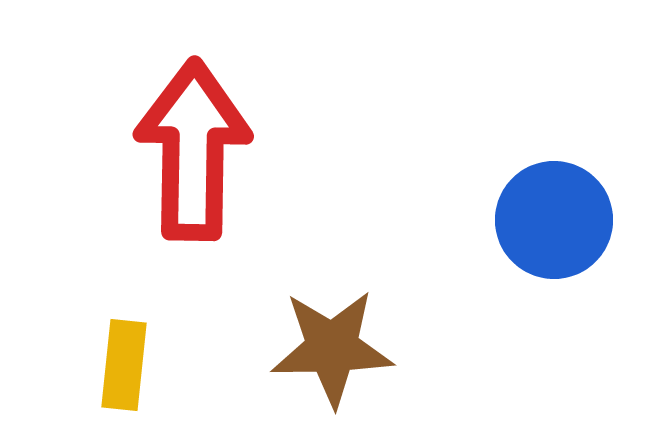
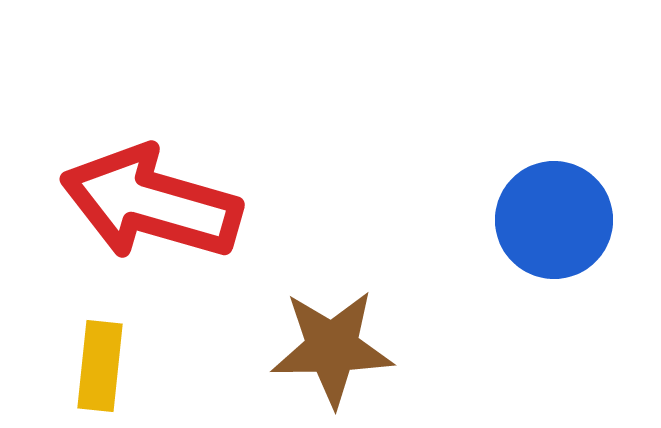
red arrow: moved 42 px left, 53 px down; rotated 75 degrees counterclockwise
yellow rectangle: moved 24 px left, 1 px down
